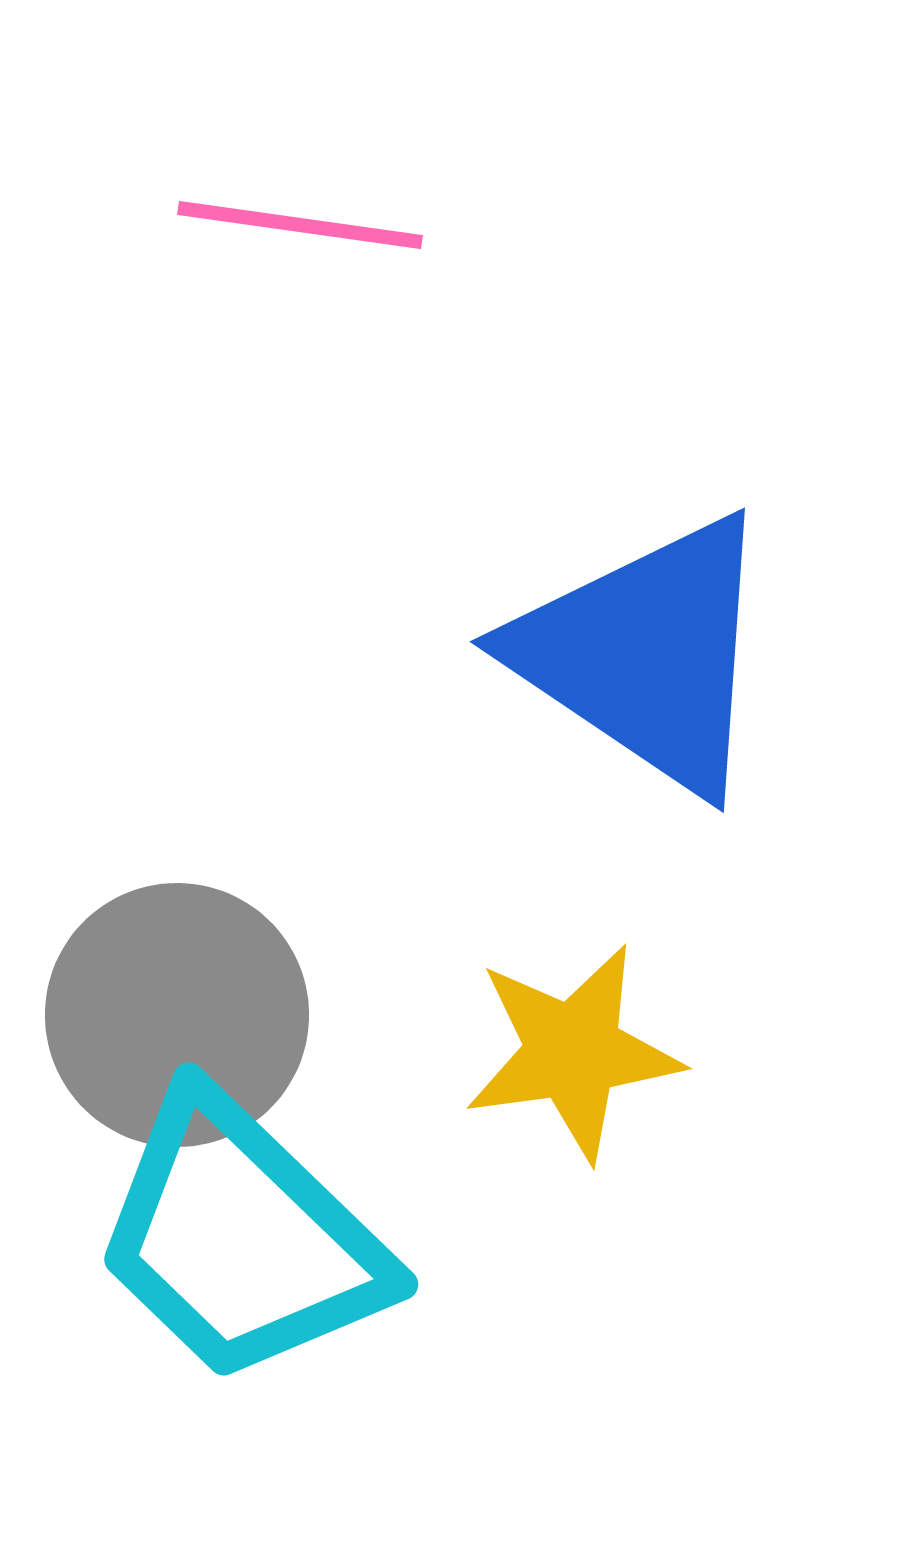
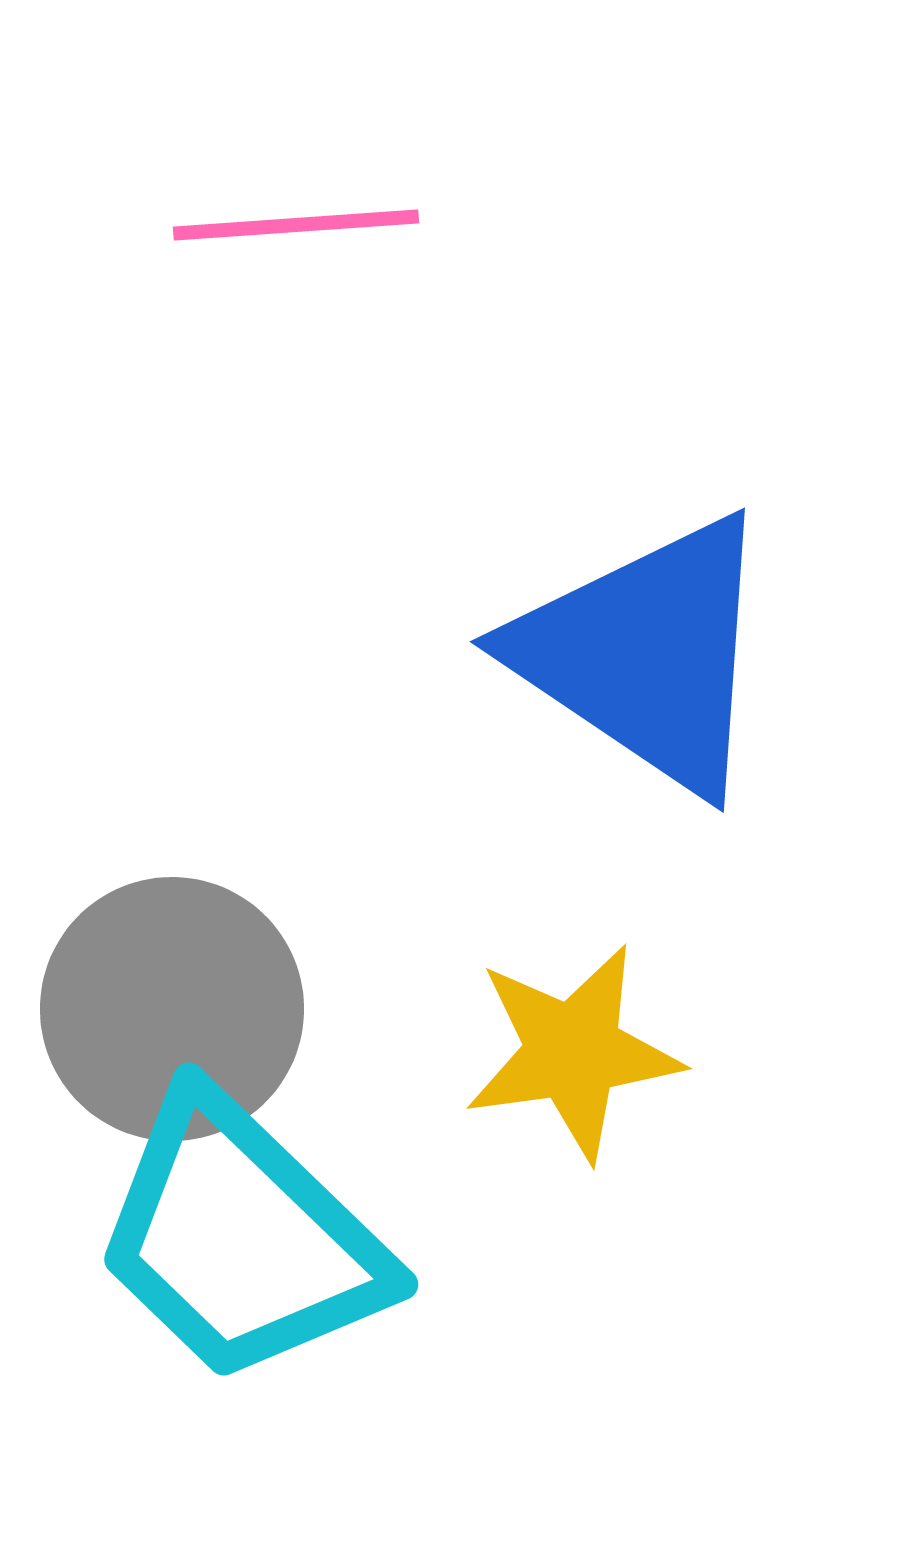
pink line: moved 4 px left; rotated 12 degrees counterclockwise
gray circle: moved 5 px left, 6 px up
